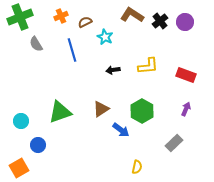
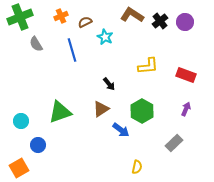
black arrow: moved 4 px left, 14 px down; rotated 120 degrees counterclockwise
